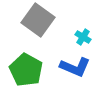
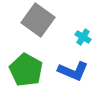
blue L-shape: moved 2 px left, 4 px down
